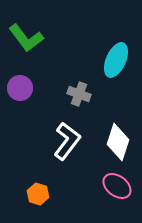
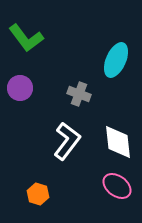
white diamond: rotated 24 degrees counterclockwise
